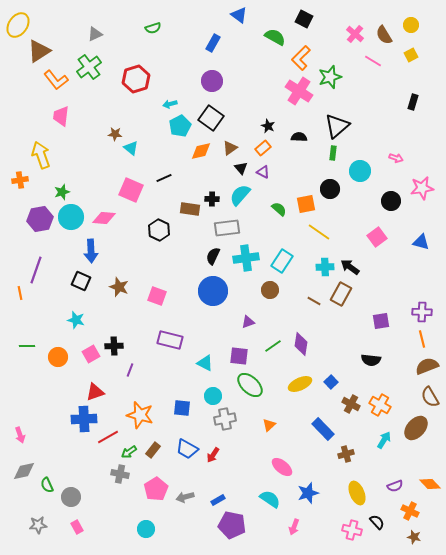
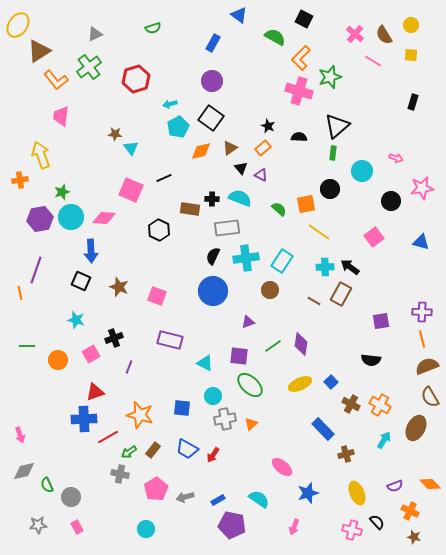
yellow square at (411, 55): rotated 32 degrees clockwise
pink cross at (299, 91): rotated 16 degrees counterclockwise
cyan pentagon at (180, 126): moved 2 px left, 1 px down
cyan triangle at (131, 148): rotated 14 degrees clockwise
cyan circle at (360, 171): moved 2 px right
purple triangle at (263, 172): moved 2 px left, 3 px down
cyan semicircle at (240, 195): moved 3 px down; rotated 70 degrees clockwise
pink square at (377, 237): moved 3 px left
black cross at (114, 346): moved 8 px up; rotated 18 degrees counterclockwise
orange circle at (58, 357): moved 3 px down
purple line at (130, 370): moved 1 px left, 3 px up
orange triangle at (269, 425): moved 18 px left, 1 px up
brown ellipse at (416, 428): rotated 15 degrees counterclockwise
cyan semicircle at (270, 499): moved 11 px left
